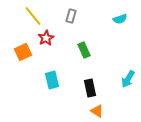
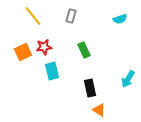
red star: moved 2 px left, 9 px down; rotated 21 degrees clockwise
cyan rectangle: moved 9 px up
orange triangle: moved 2 px right, 1 px up
